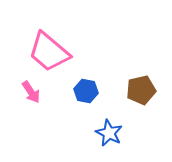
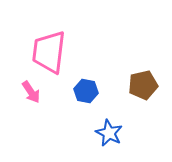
pink trapezoid: rotated 57 degrees clockwise
brown pentagon: moved 2 px right, 5 px up
